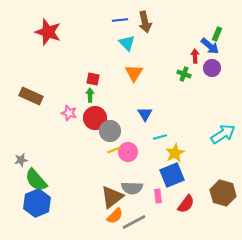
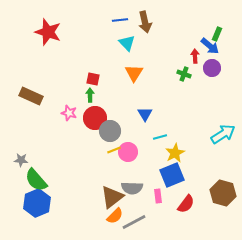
gray star: rotated 16 degrees clockwise
